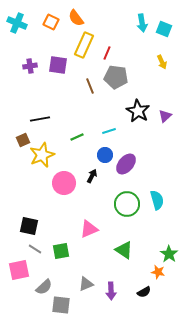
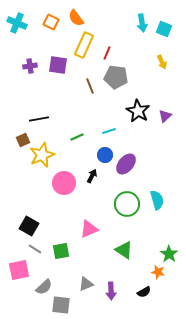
black line: moved 1 px left
black square: rotated 18 degrees clockwise
